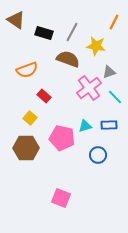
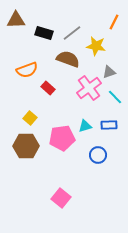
brown triangle: rotated 36 degrees counterclockwise
gray line: moved 1 px down; rotated 24 degrees clockwise
red rectangle: moved 4 px right, 8 px up
pink pentagon: rotated 20 degrees counterclockwise
brown hexagon: moved 2 px up
pink square: rotated 18 degrees clockwise
